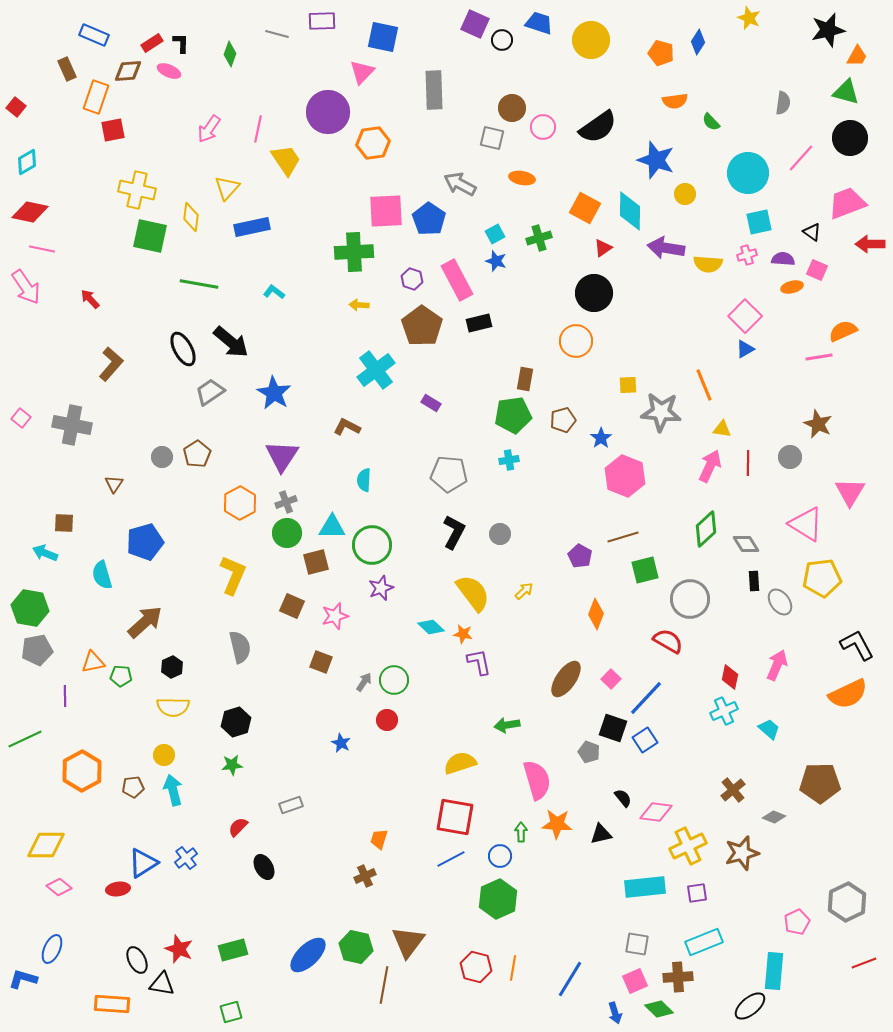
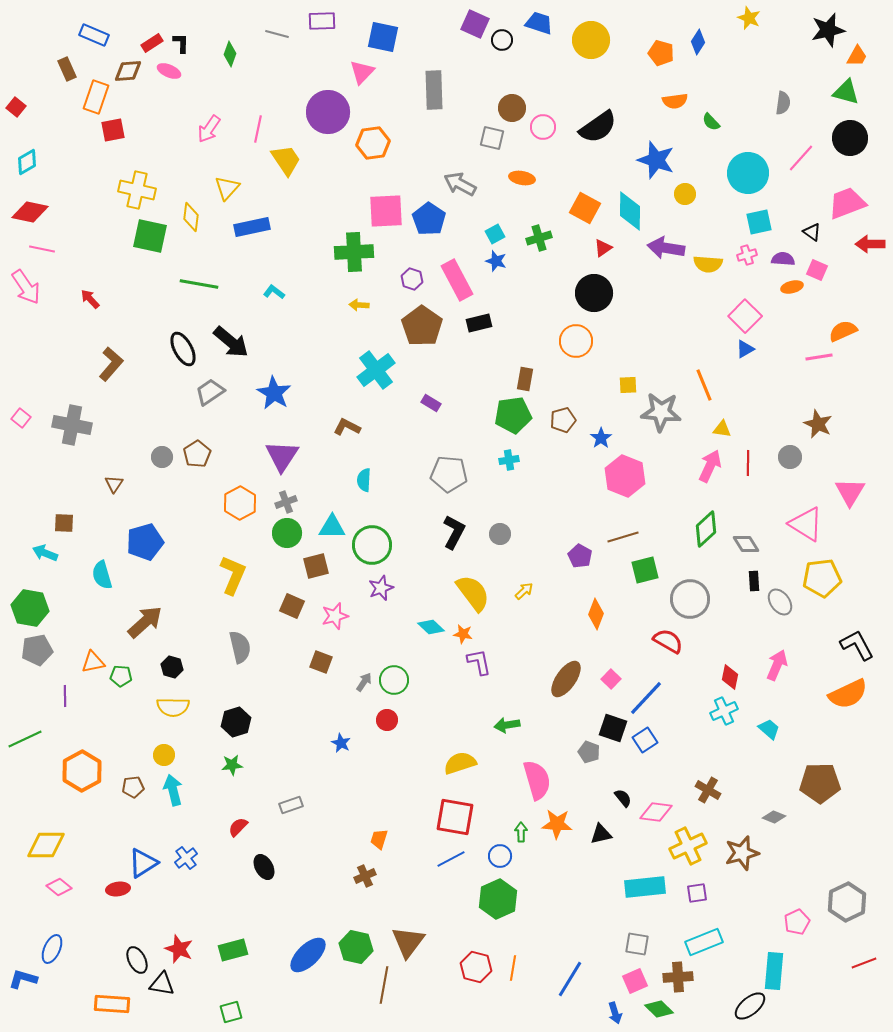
brown square at (316, 562): moved 4 px down
black hexagon at (172, 667): rotated 20 degrees counterclockwise
brown cross at (733, 790): moved 25 px left; rotated 20 degrees counterclockwise
